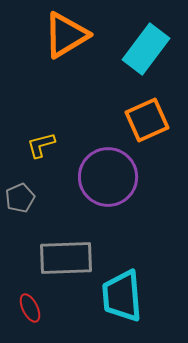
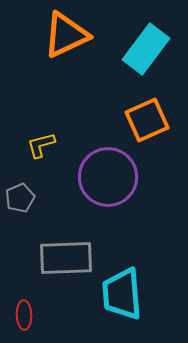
orange triangle: rotated 6 degrees clockwise
cyan trapezoid: moved 2 px up
red ellipse: moved 6 px left, 7 px down; rotated 24 degrees clockwise
